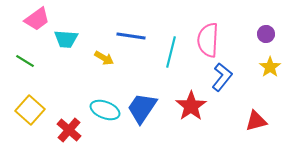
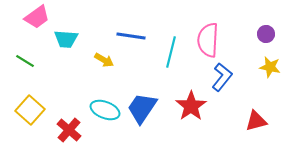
pink trapezoid: moved 2 px up
yellow arrow: moved 2 px down
yellow star: rotated 25 degrees counterclockwise
